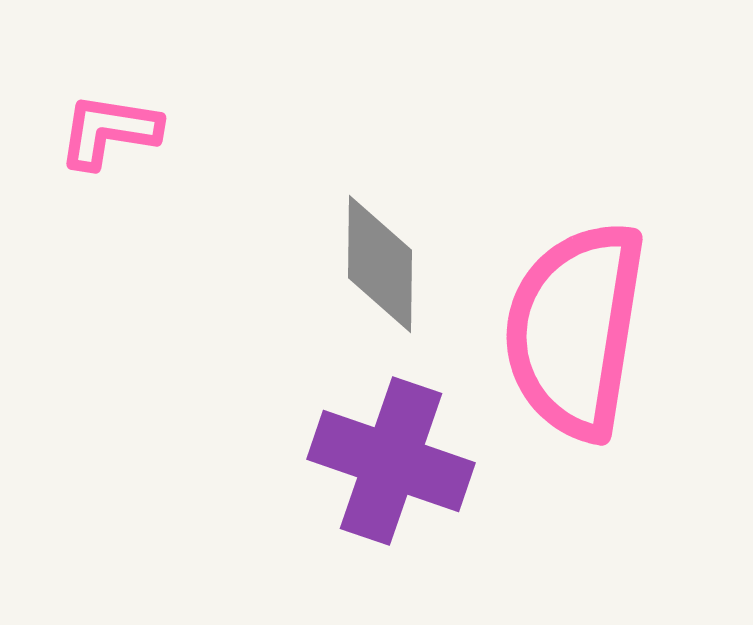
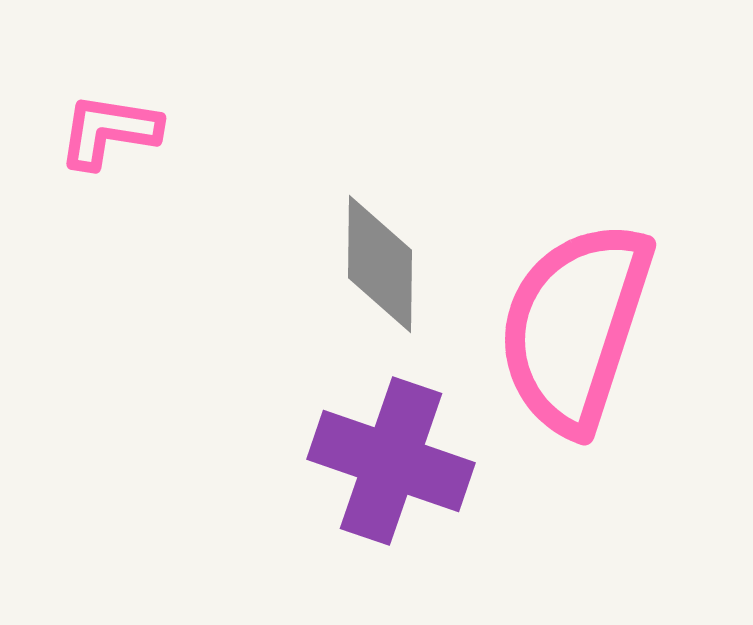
pink semicircle: moved 3 px up; rotated 9 degrees clockwise
